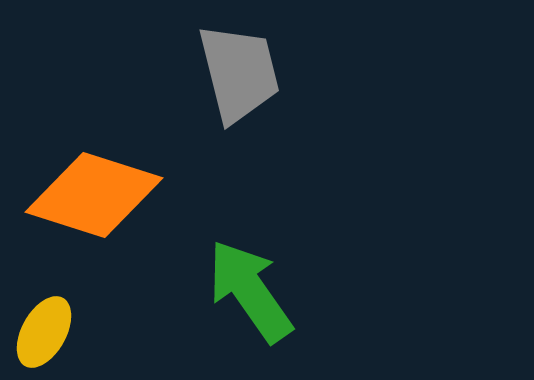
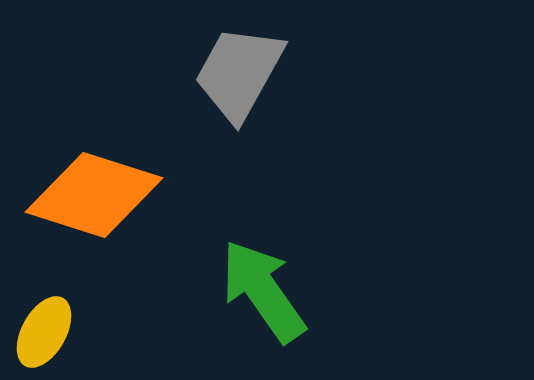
gray trapezoid: rotated 137 degrees counterclockwise
green arrow: moved 13 px right
